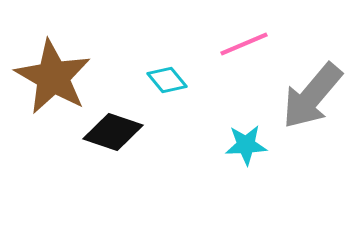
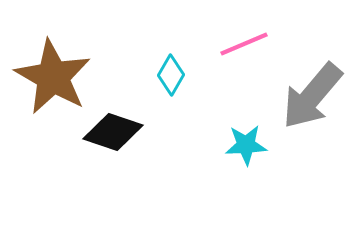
cyan diamond: moved 4 px right, 5 px up; rotated 69 degrees clockwise
